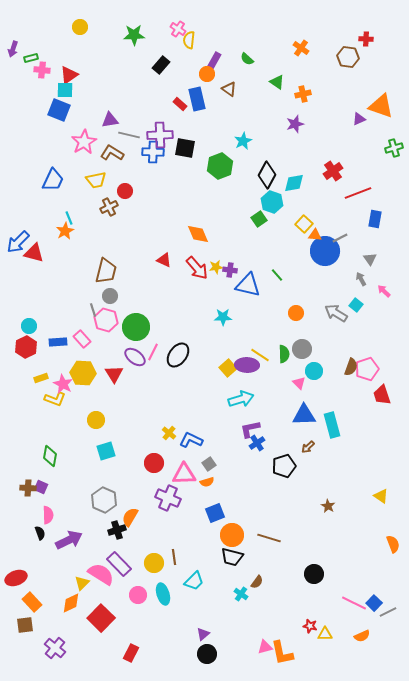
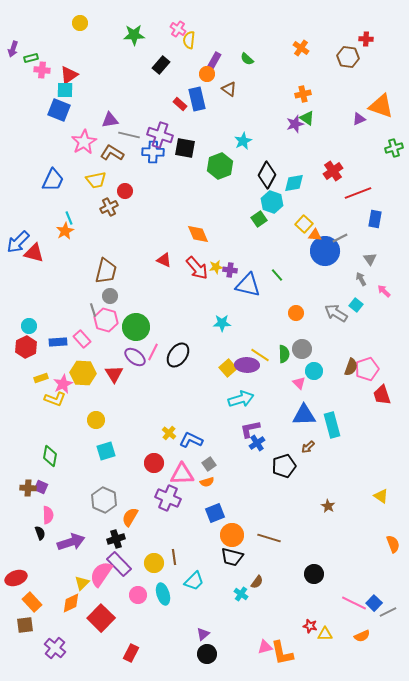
yellow circle at (80, 27): moved 4 px up
green triangle at (277, 82): moved 30 px right, 36 px down
purple cross at (160, 135): rotated 20 degrees clockwise
cyan star at (223, 317): moved 1 px left, 6 px down
pink star at (63, 384): rotated 18 degrees clockwise
pink triangle at (184, 474): moved 2 px left
black cross at (117, 530): moved 1 px left, 9 px down
purple arrow at (69, 540): moved 2 px right, 2 px down; rotated 8 degrees clockwise
pink semicircle at (101, 574): rotated 88 degrees counterclockwise
